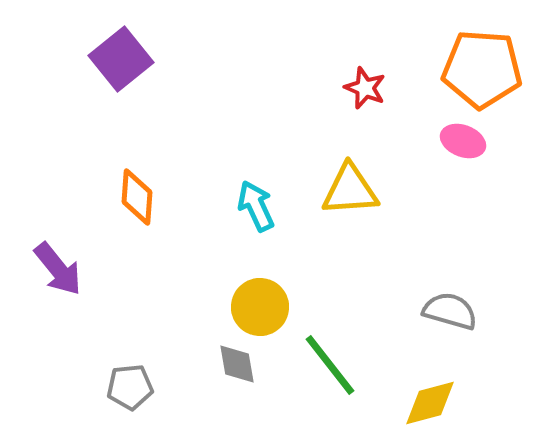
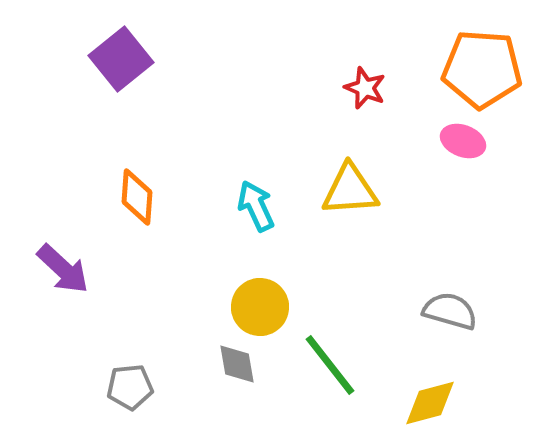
purple arrow: moved 5 px right; rotated 8 degrees counterclockwise
